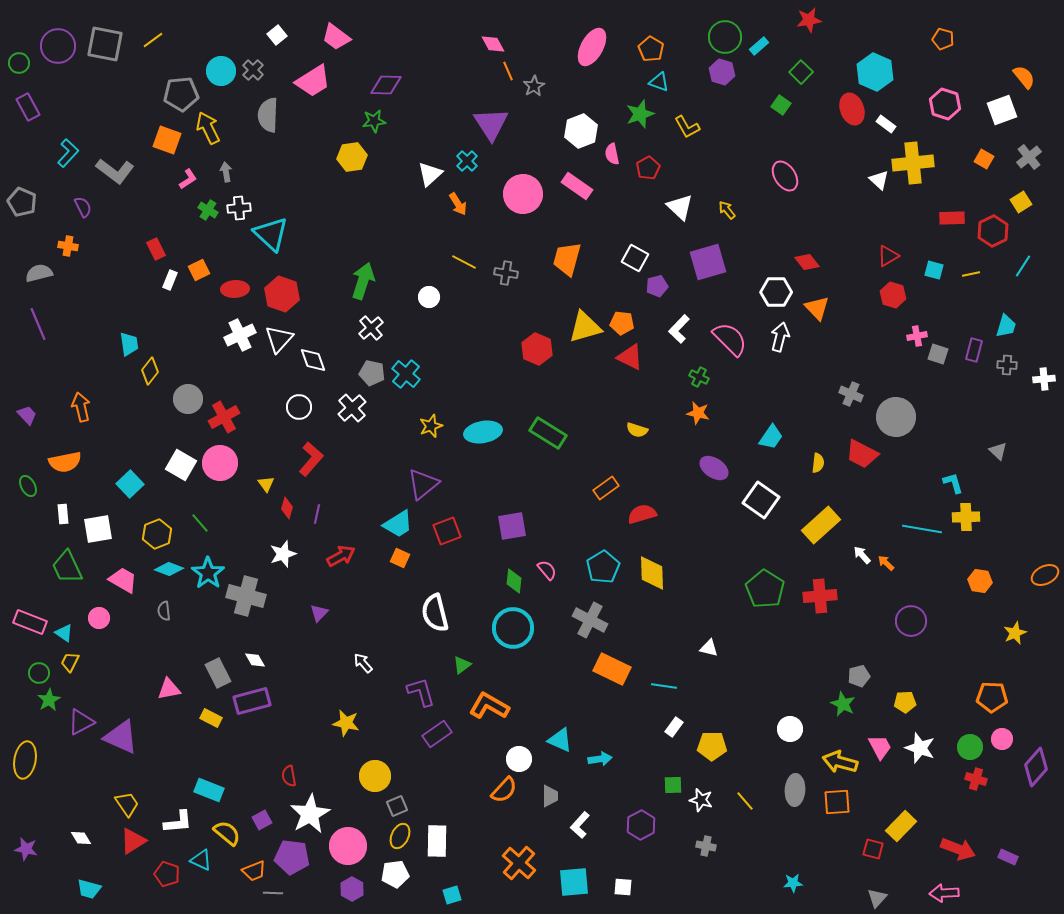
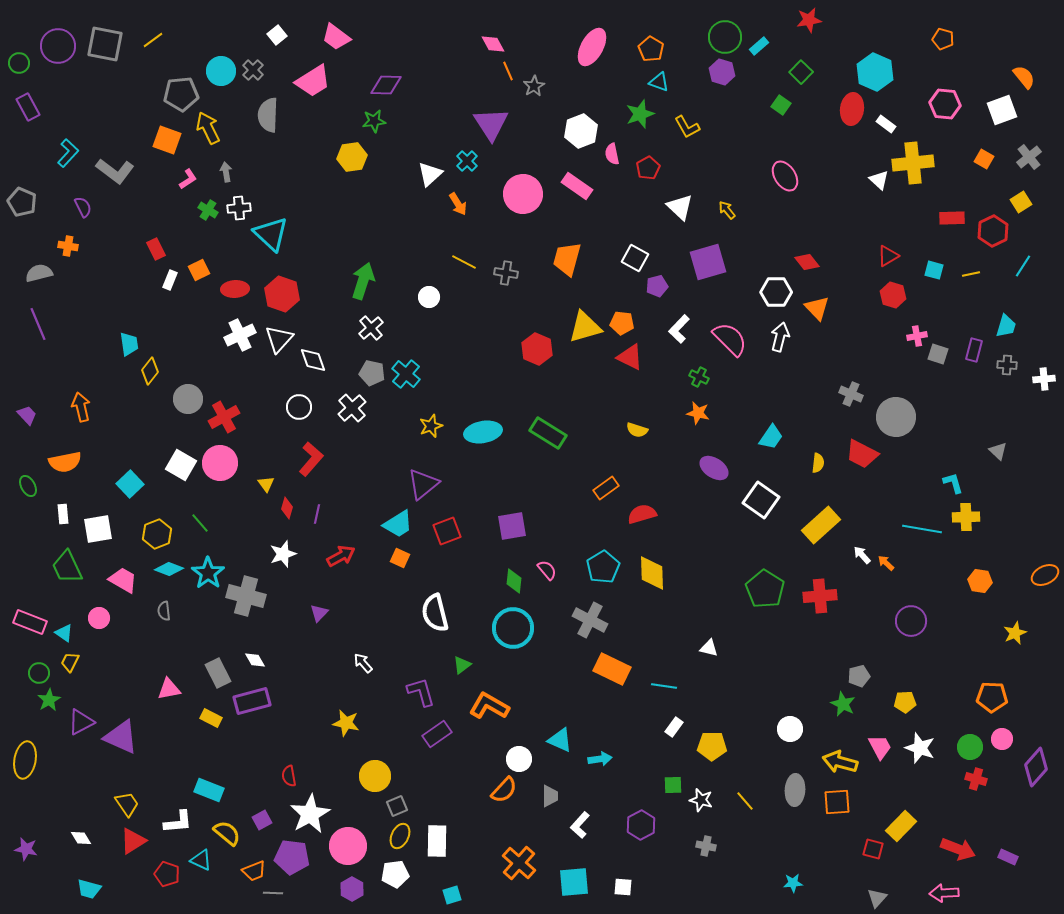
pink hexagon at (945, 104): rotated 12 degrees counterclockwise
red ellipse at (852, 109): rotated 28 degrees clockwise
